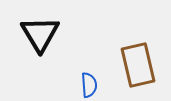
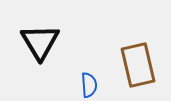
black triangle: moved 8 px down
